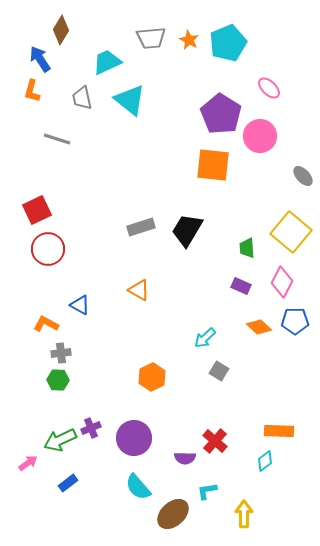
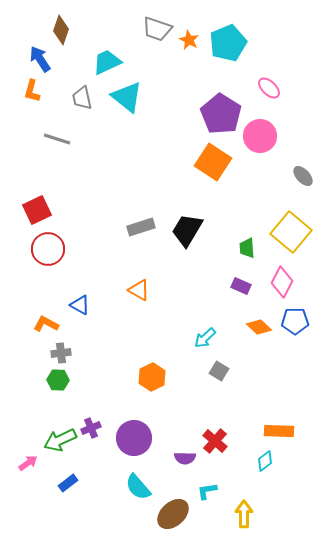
brown diamond at (61, 30): rotated 12 degrees counterclockwise
gray trapezoid at (151, 38): moved 6 px right, 9 px up; rotated 24 degrees clockwise
cyan triangle at (130, 100): moved 3 px left, 3 px up
orange square at (213, 165): moved 3 px up; rotated 27 degrees clockwise
